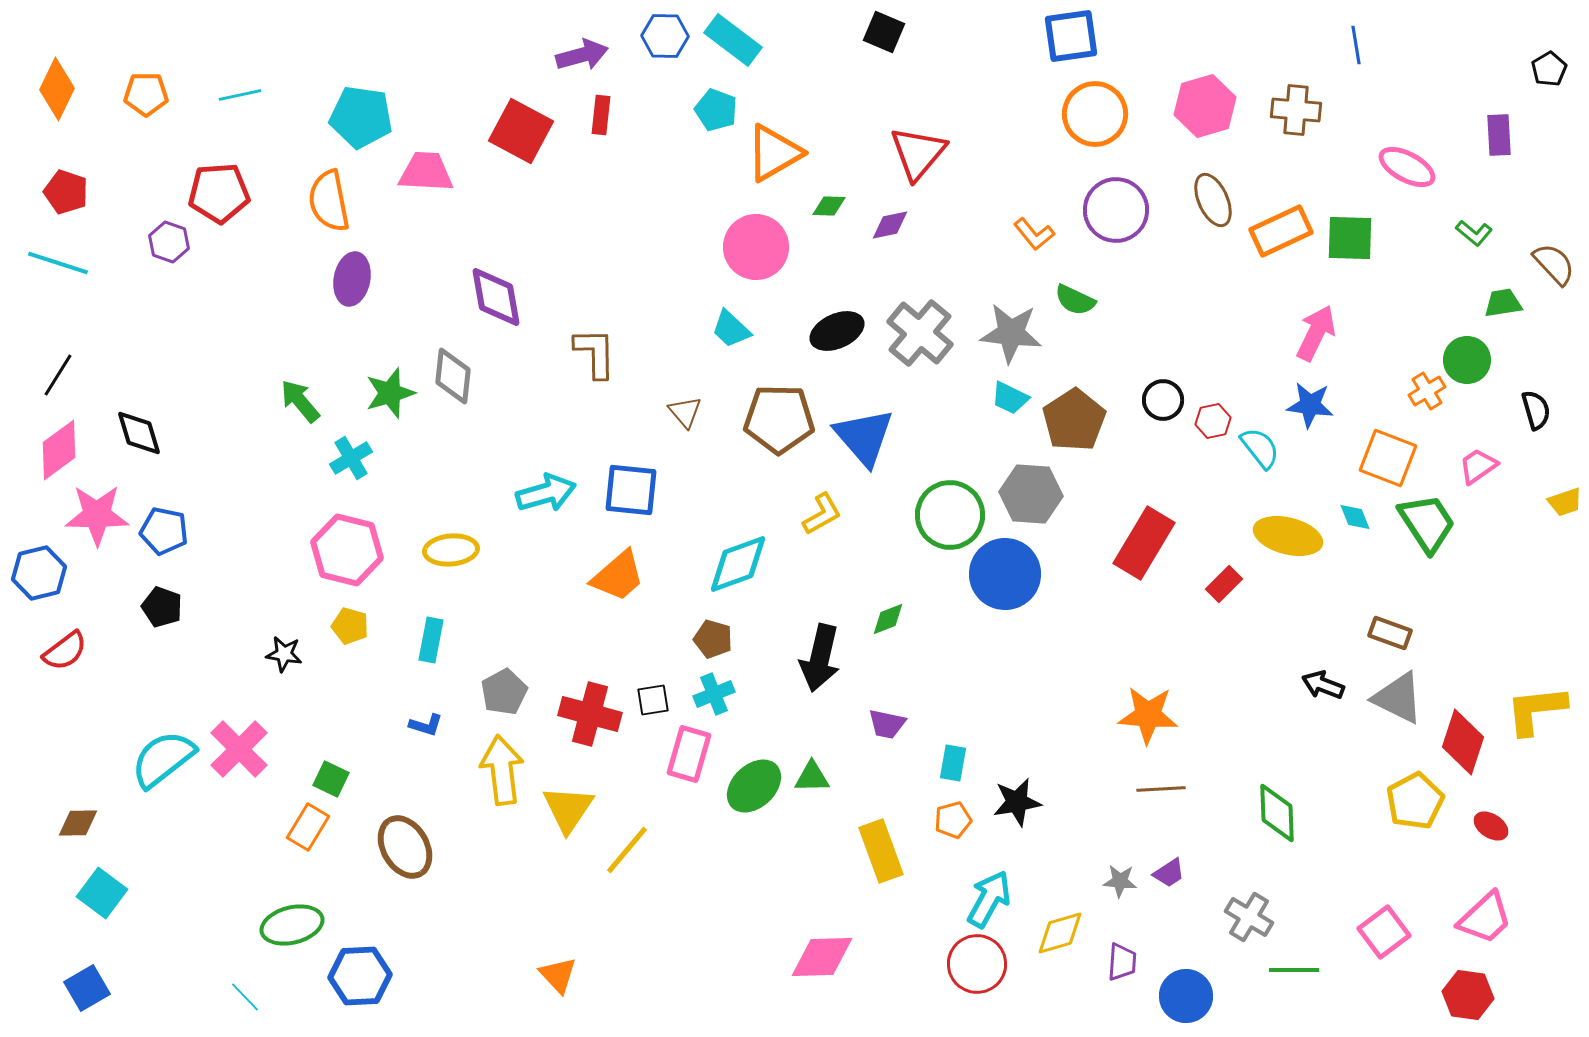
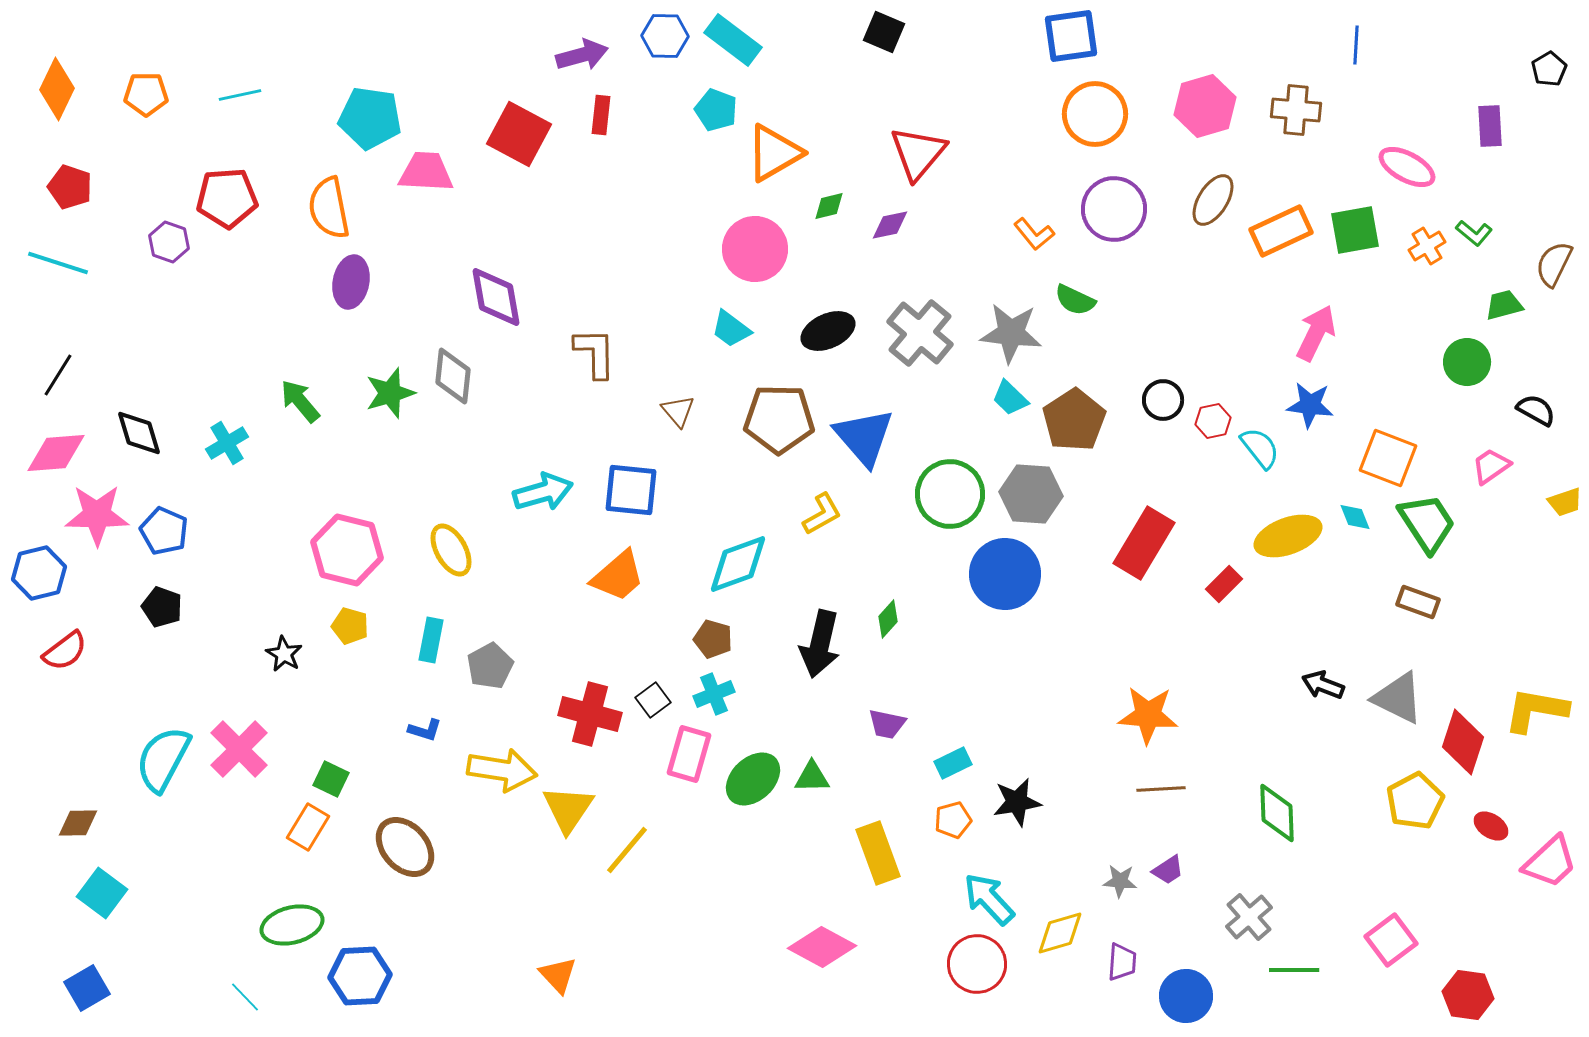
blue line at (1356, 45): rotated 12 degrees clockwise
cyan pentagon at (361, 117): moved 9 px right, 1 px down
red square at (521, 131): moved 2 px left, 3 px down
purple rectangle at (1499, 135): moved 9 px left, 9 px up
red pentagon at (66, 192): moved 4 px right, 5 px up
red pentagon at (219, 193): moved 8 px right, 5 px down
brown ellipse at (1213, 200): rotated 56 degrees clockwise
orange semicircle at (329, 201): moved 7 px down
green diamond at (829, 206): rotated 16 degrees counterclockwise
purple circle at (1116, 210): moved 2 px left, 1 px up
green square at (1350, 238): moved 5 px right, 8 px up; rotated 12 degrees counterclockwise
pink circle at (756, 247): moved 1 px left, 2 px down
brown semicircle at (1554, 264): rotated 111 degrees counterclockwise
purple ellipse at (352, 279): moved 1 px left, 3 px down
green trapezoid at (1503, 303): moved 1 px right, 2 px down; rotated 6 degrees counterclockwise
cyan trapezoid at (731, 329): rotated 6 degrees counterclockwise
black ellipse at (837, 331): moved 9 px left
green circle at (1467, 360): moved 2 px down
orange cross at (1427, 391): moved 145 px up
cyan trapezoid at (1010, 398): rotated 18 degrees clockwise
black semicircle at (1536, 410): rotated 45 degrees counterclockwise
brown triangle at (685, 412): moved 7 px left, 1 px up
pink diamond at (59, 450): moved 3 px left, 3 px down; rotated 32 degrees clockwise
cyan cross at (351, 458): moved 124 px left, 15 px up
pink trapezoid at (1478, 466): moved 13 px right
cyan arrow at (546, 493): moved 3 px left, 1 px up
green circle at (950, 515): moved 21 px up
blue pentagon at (164, 531): rotated 12 degrees clockwise
yellow ellipse at (1288, 536): rotated 34 degrees counterclockwise
yellow ellipse at (451, 550): rotated 66 degrees clockwise
green diamond at (888, 619): rotated 27 degrees counterclockwise
brown rectangle at (1390, 633): moved 28 px right, 31 px up
black star at (284, 654): rotated 21 degrees clockwise
black arrow at (820, 658): moved 14 px up
gray pentagon at (504, 692): moved 14 px left, 26 px up
black square at (653, 700): rotated 28 degrees counterclockwise
yellow L-shape at (1536, 710): rotated 16 degrees clockwise
blue L-shape at (426, 725): moved 1 px left, 5 px down
cyan semicircle at (163, 759): rotated 24 degrees counterclockwise
cyan rectangle at (953, 763): rotated 54 degrees clockwise
yellow arrow at (502, 770): rotated 106 degrees clockwise
green ellipse at (754, 786): moved 1 px left, 7 px up
brown ellipse at (405, 847): rotated 12 degrees counterclockwise
yellow rectangle at (881, 851): moved 3 px left, 2 px down
purple trapezoid at (1169, 873): moved 1 px left, 3 px up
cyan arrow at (989, 899): rotated 72 degrees counterclockwise
gray cross at (1249, 917): rotated 18 degrees clockwise
pink trapezoid at (1485, 918): moved 65 px right, 56 px up
pink square at (1384, 932): moved 7 px right, 8 px down
pink diamond at (822, 957): moved 10 px up; rotated 30 degrees clockwise
